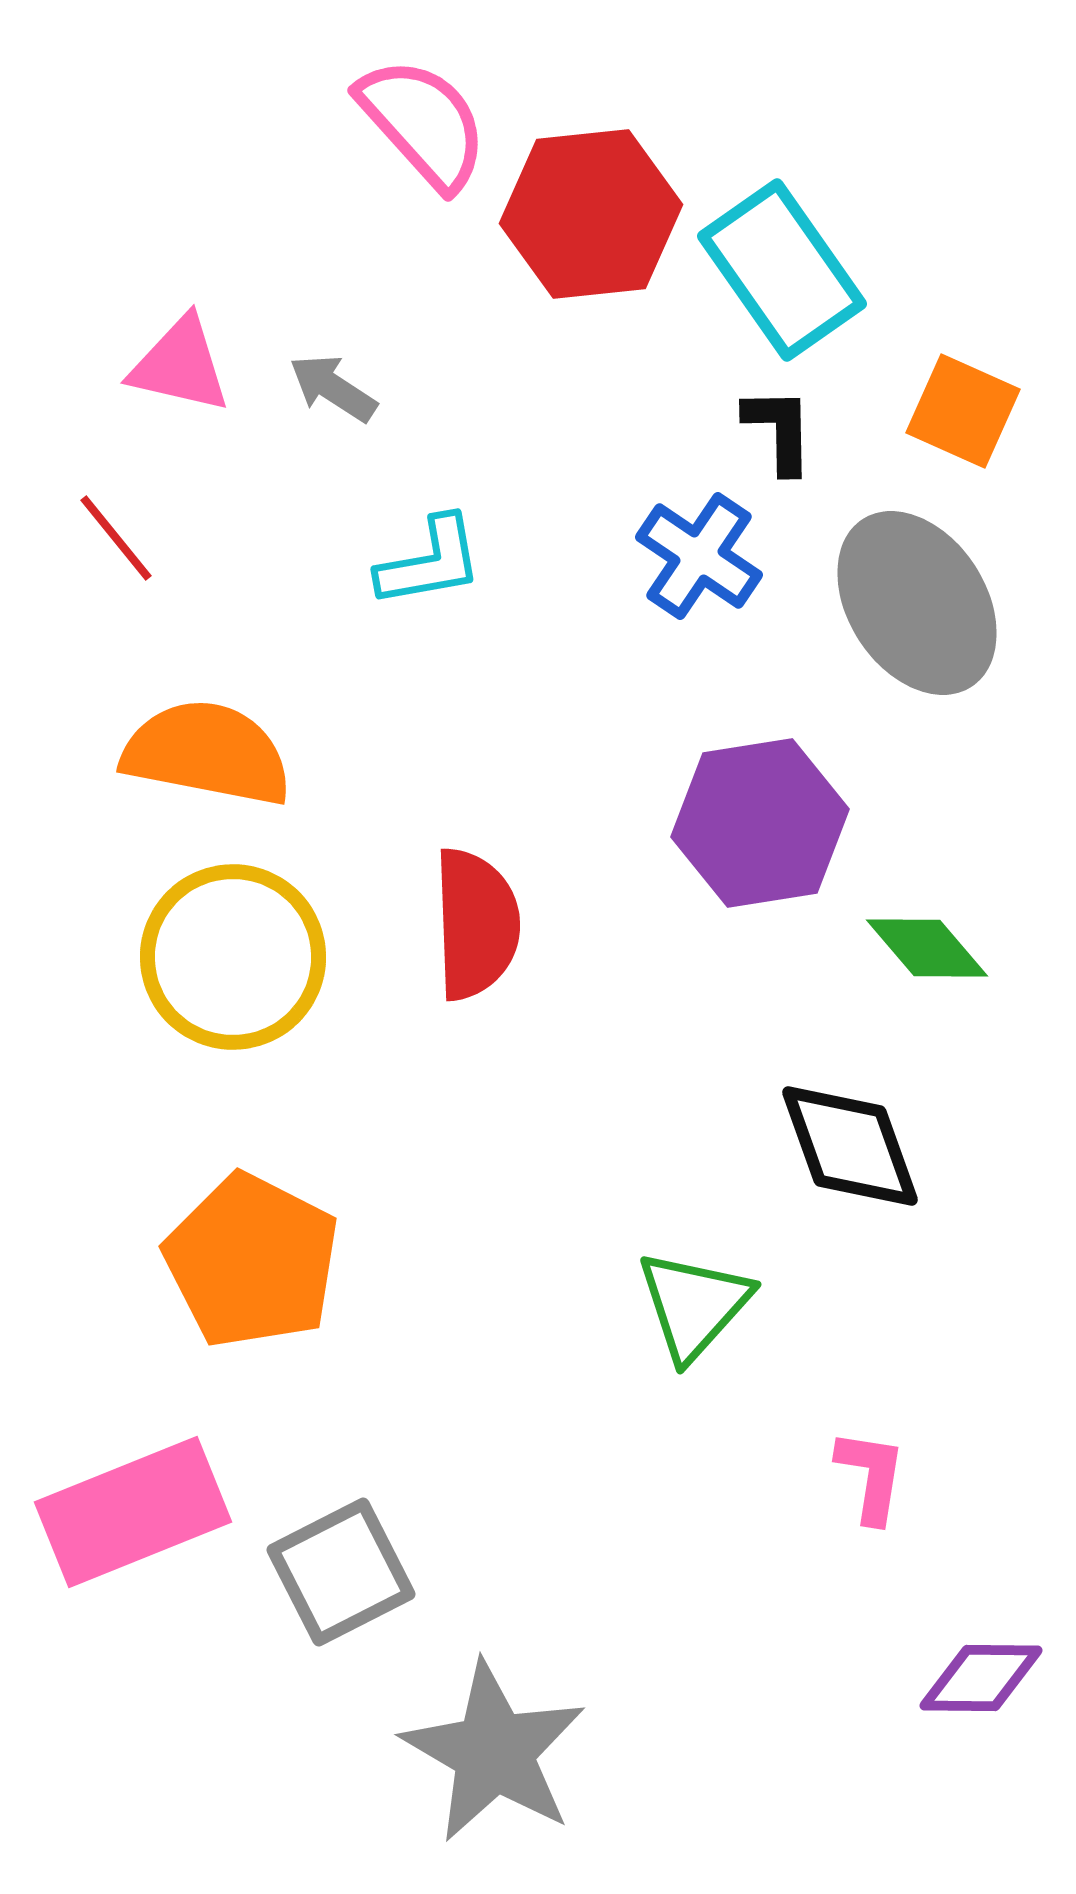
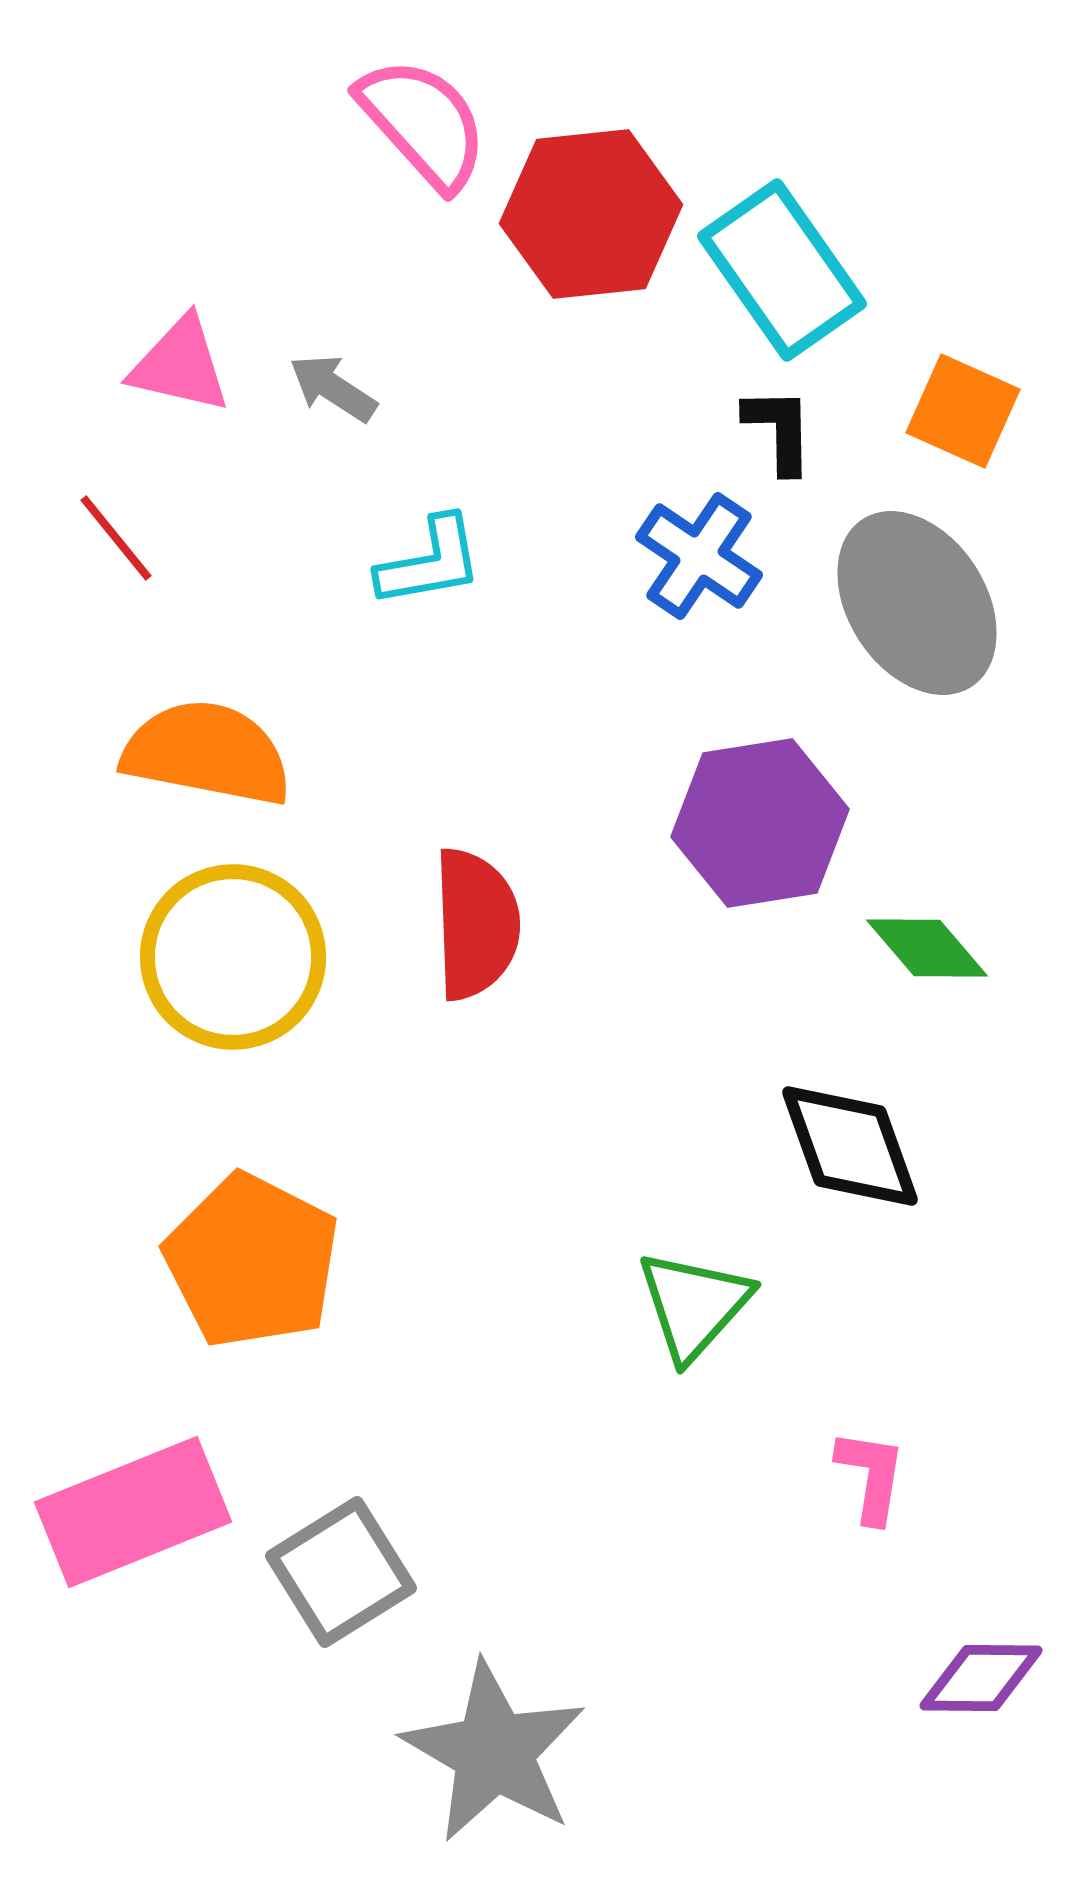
gray square: rotated 5 degrees counterclockwise
